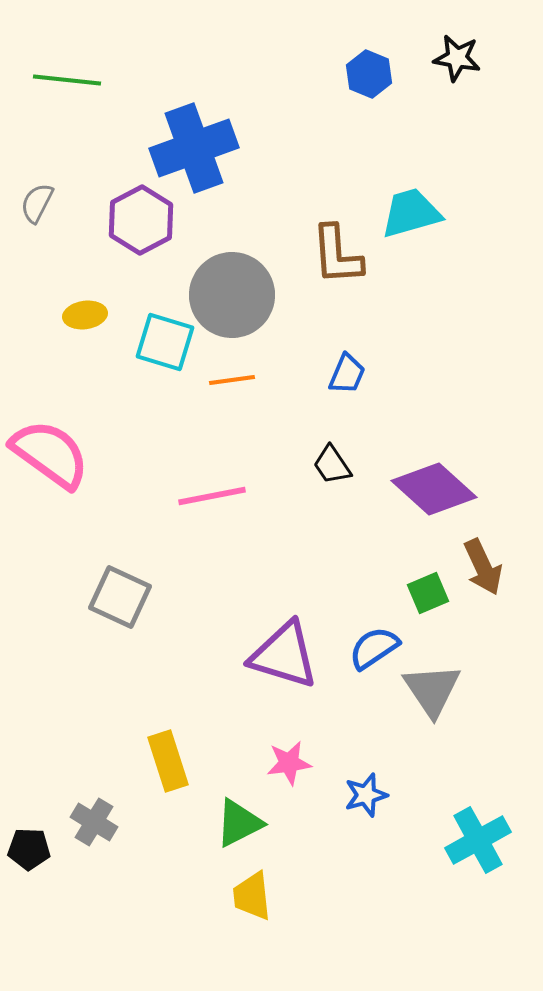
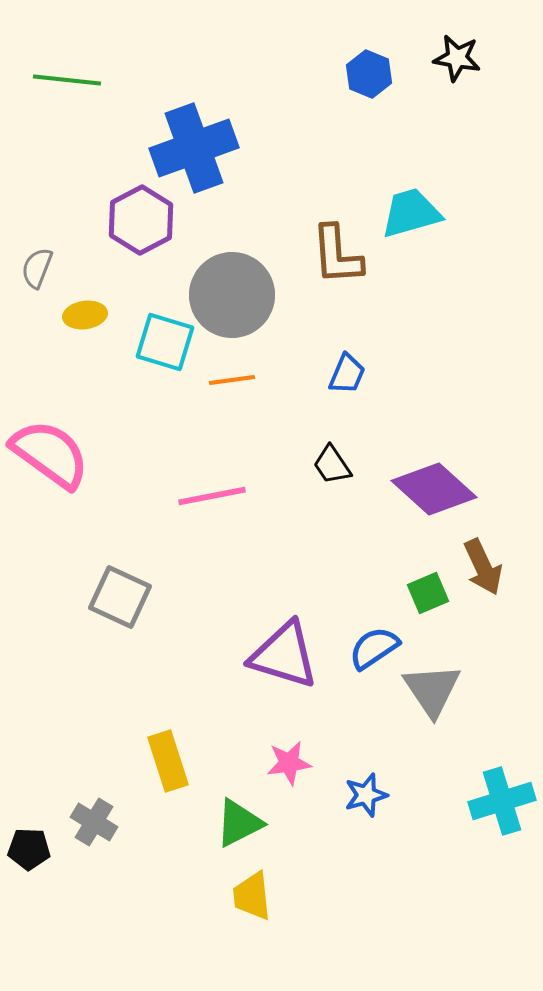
gray semicircle: moved 65 px down; rotated 6 degrees counterclockwise
cyan cross: moved 24 px right, 39 px up; rotated 12 degrees clockwise
